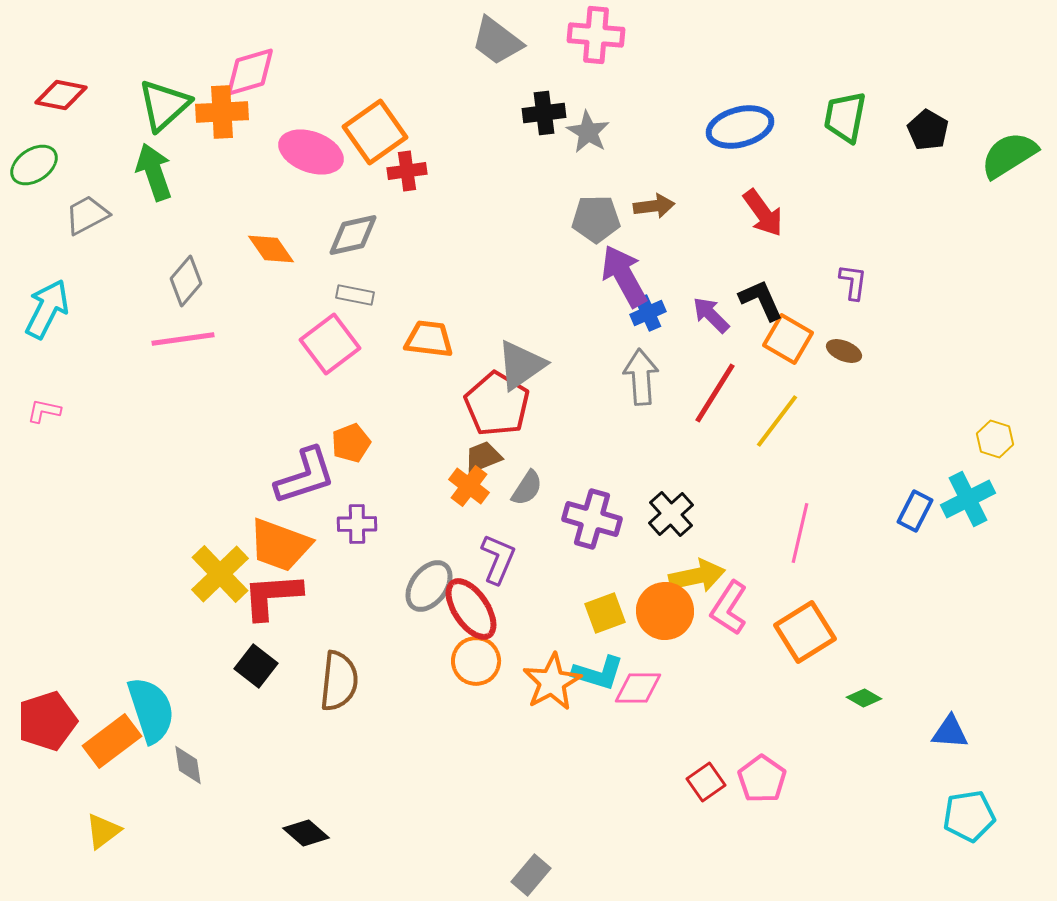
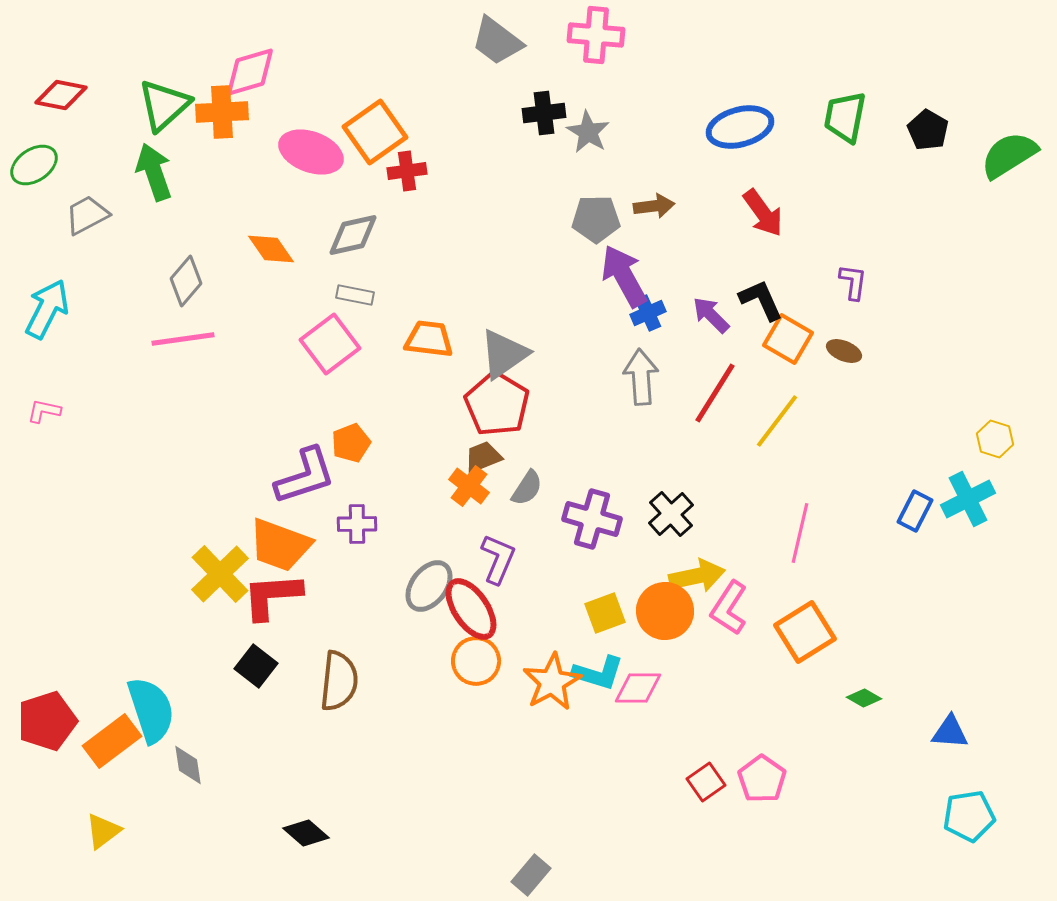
gray triangle at (521, 365): moved 17 px left, 11 px up
